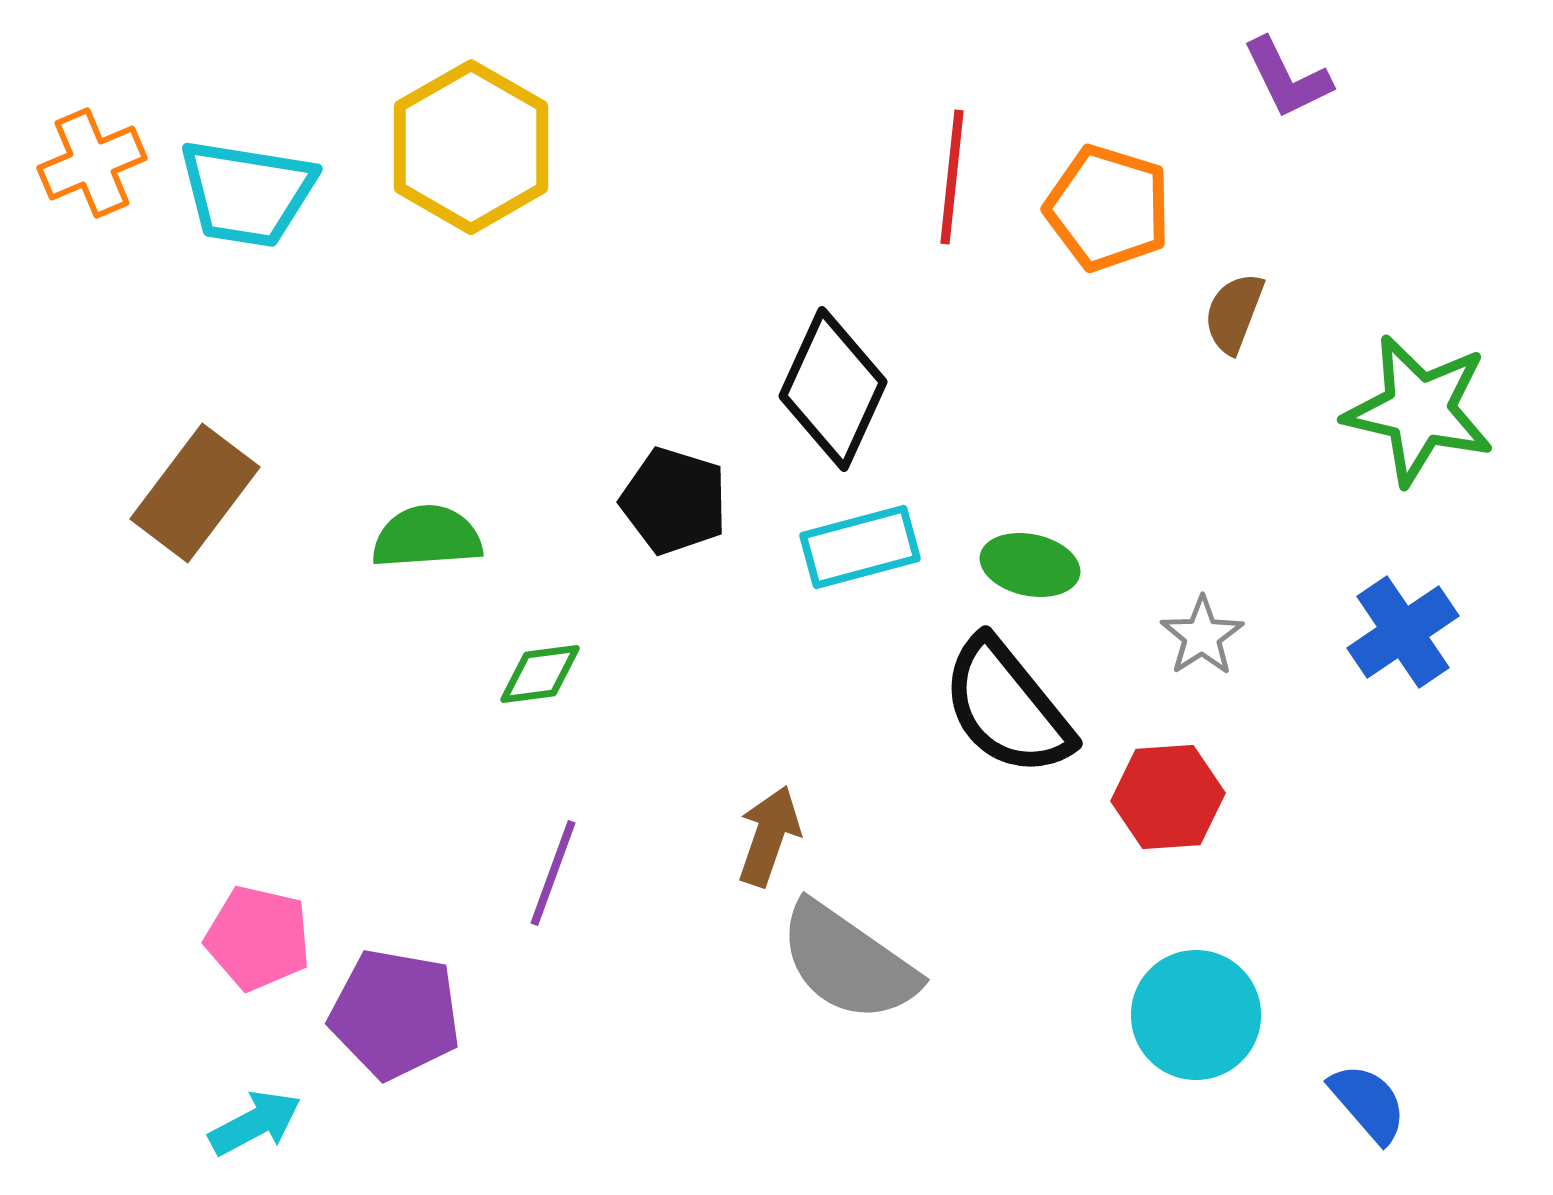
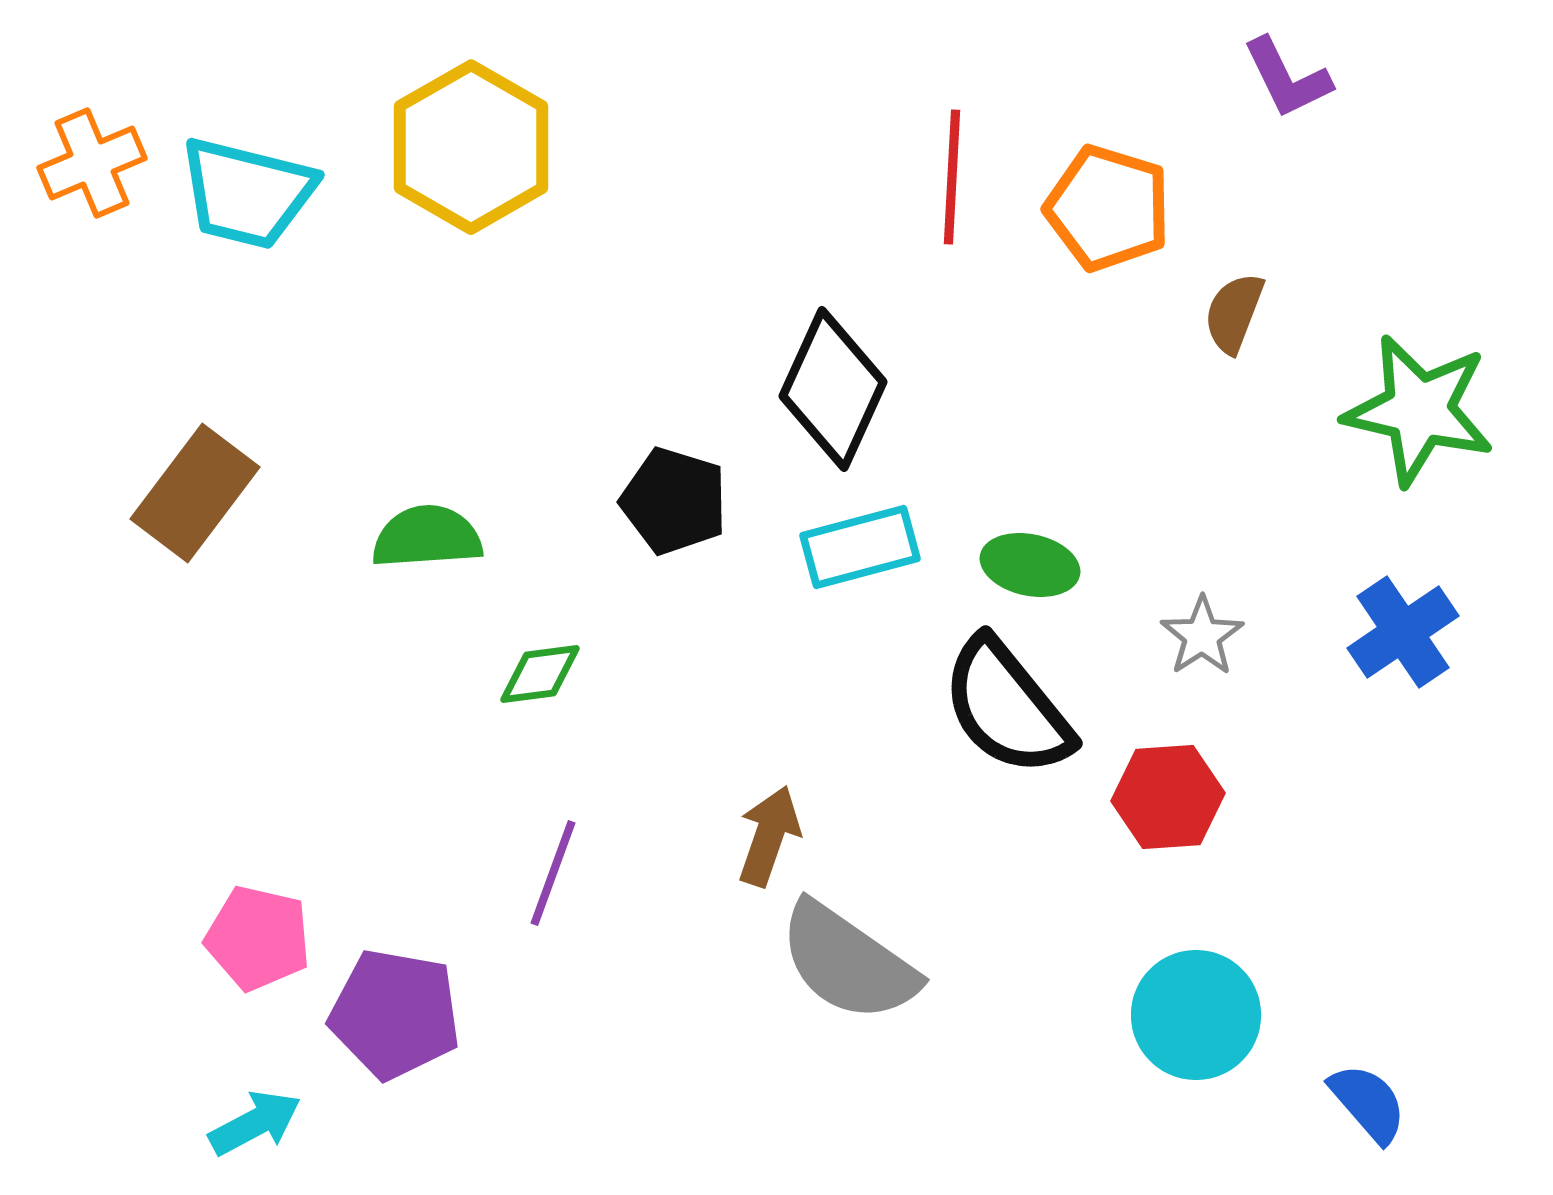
red line: rotated 3 degrees counterclockwise
cyan trapezoid: rotated 5 degrees clockwise
